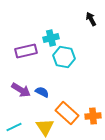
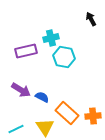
blue semicircle: moved 5 px down
cyan line: moved 2 px right, 2 px down
